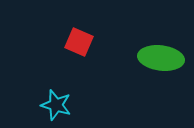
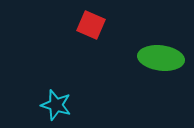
red square: moved 12 px right, 17 px up
